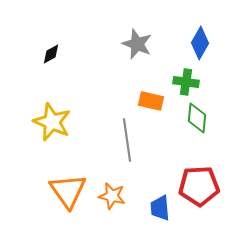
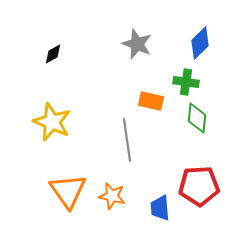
blue diamond: rotated 16 degrees clockwise
black diamond: moved 2 px right
